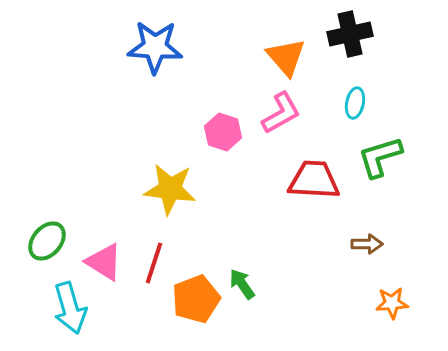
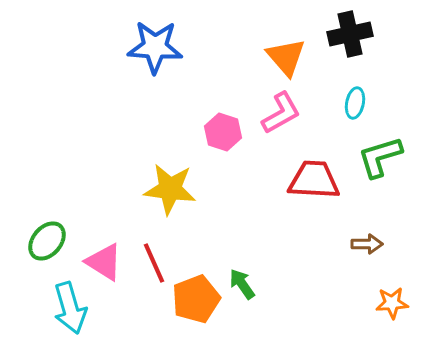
red line: rotated 42 degrees counterclockwise
